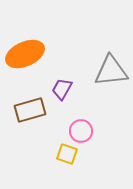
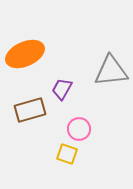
pink circle: moved 2 px left, 2 px up
